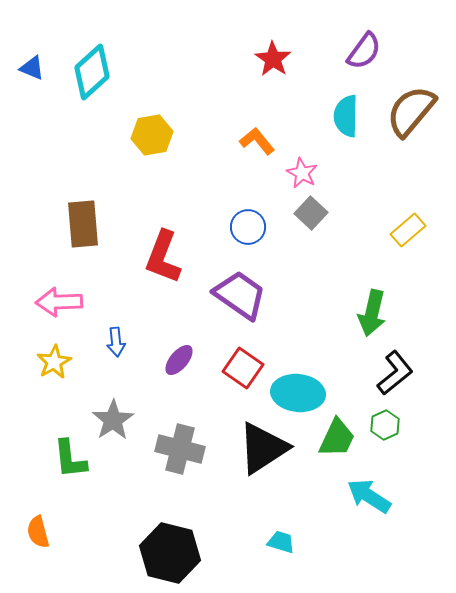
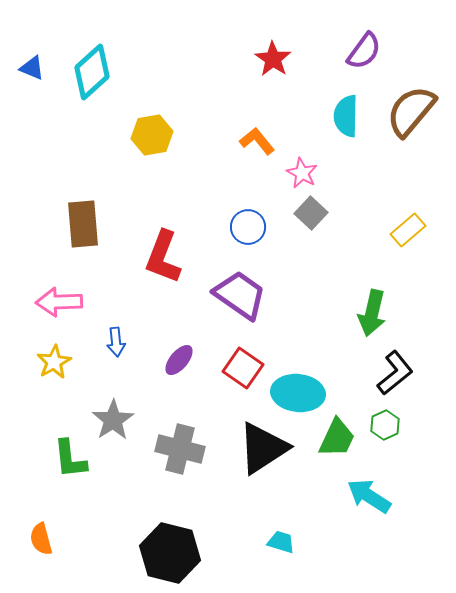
orange semicircle: moved 3 px right, 7 px down
